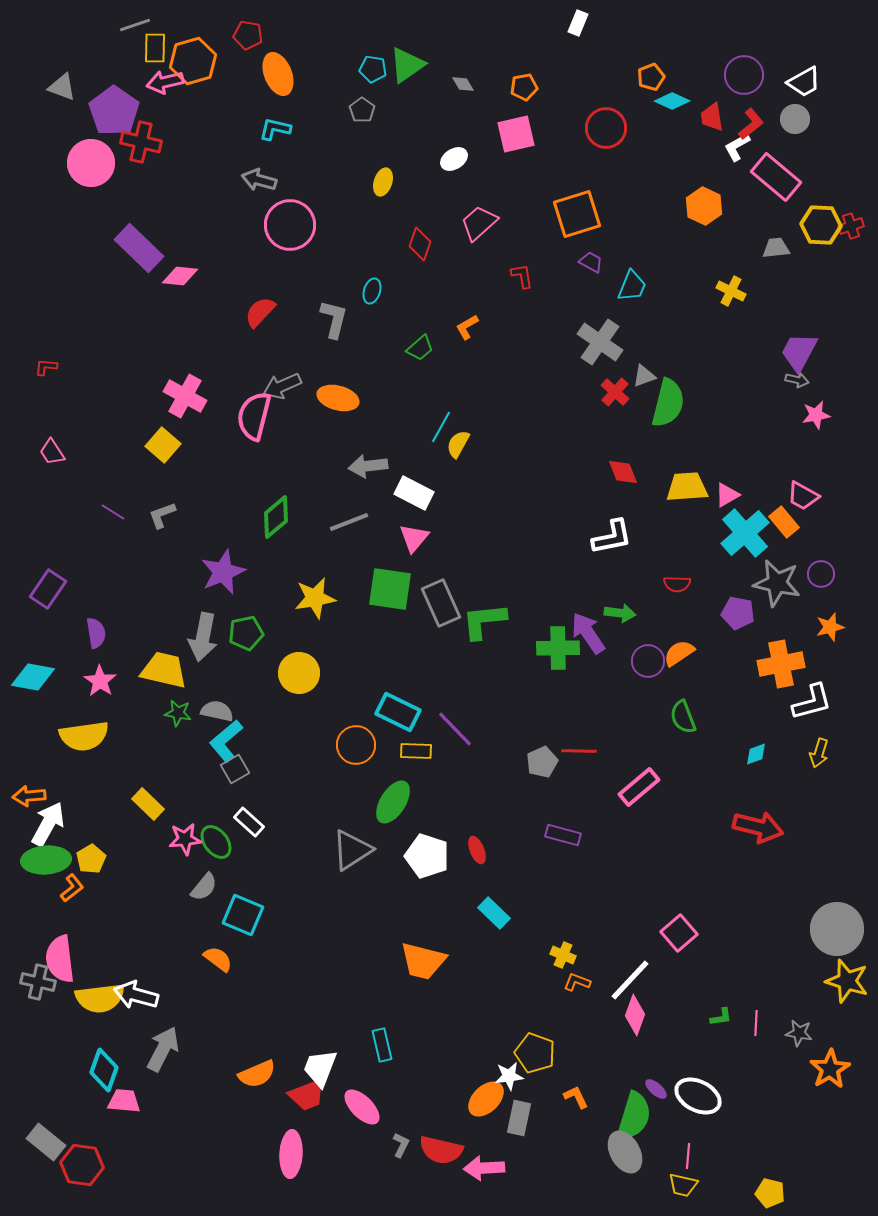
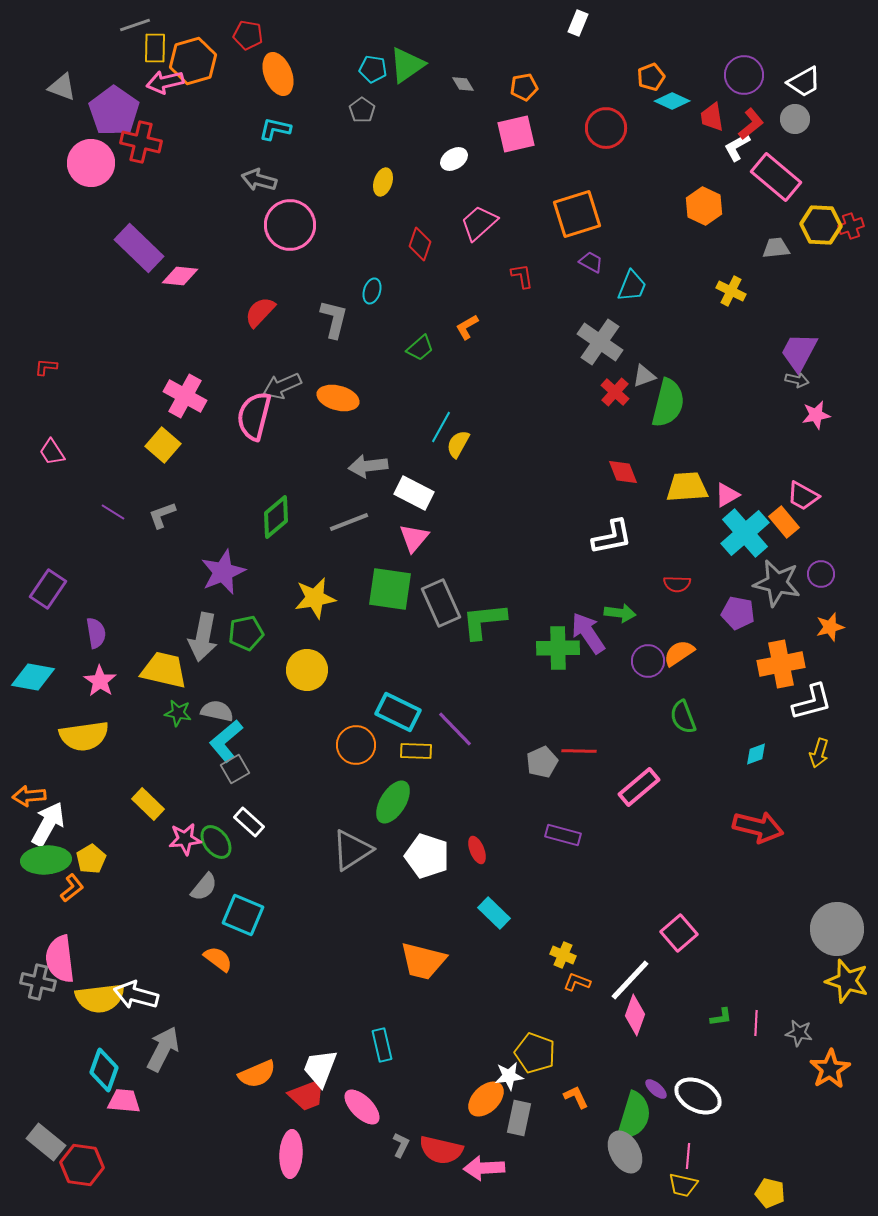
yellow circle at (299, 673): moved 8 px right, 3 px up
